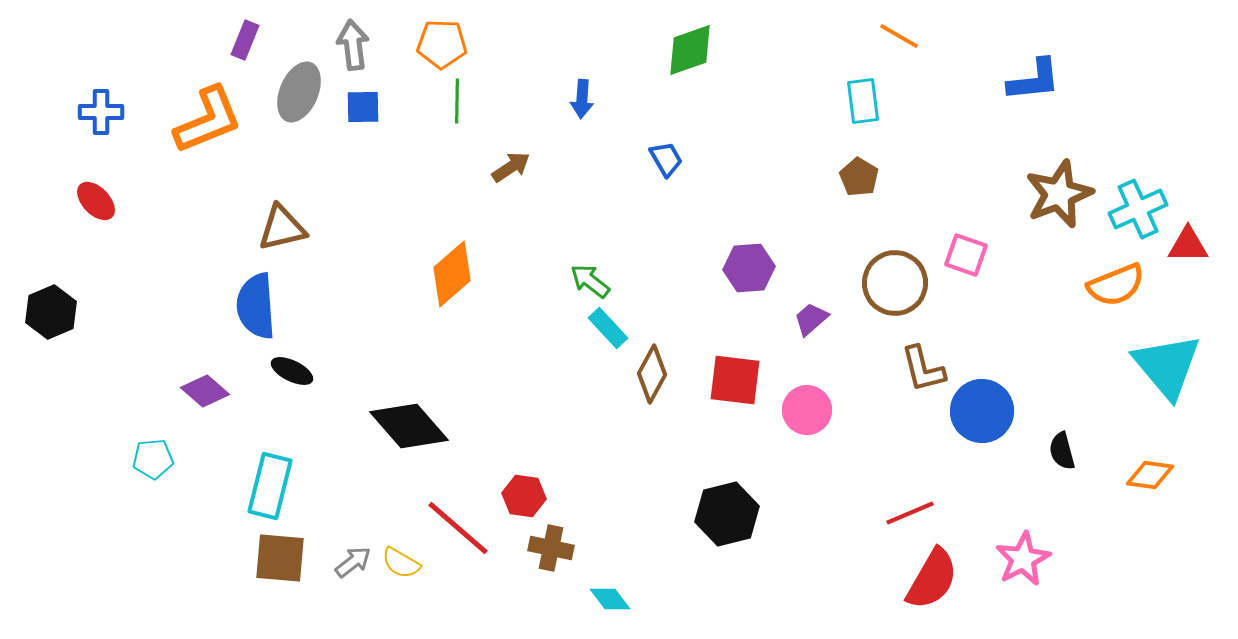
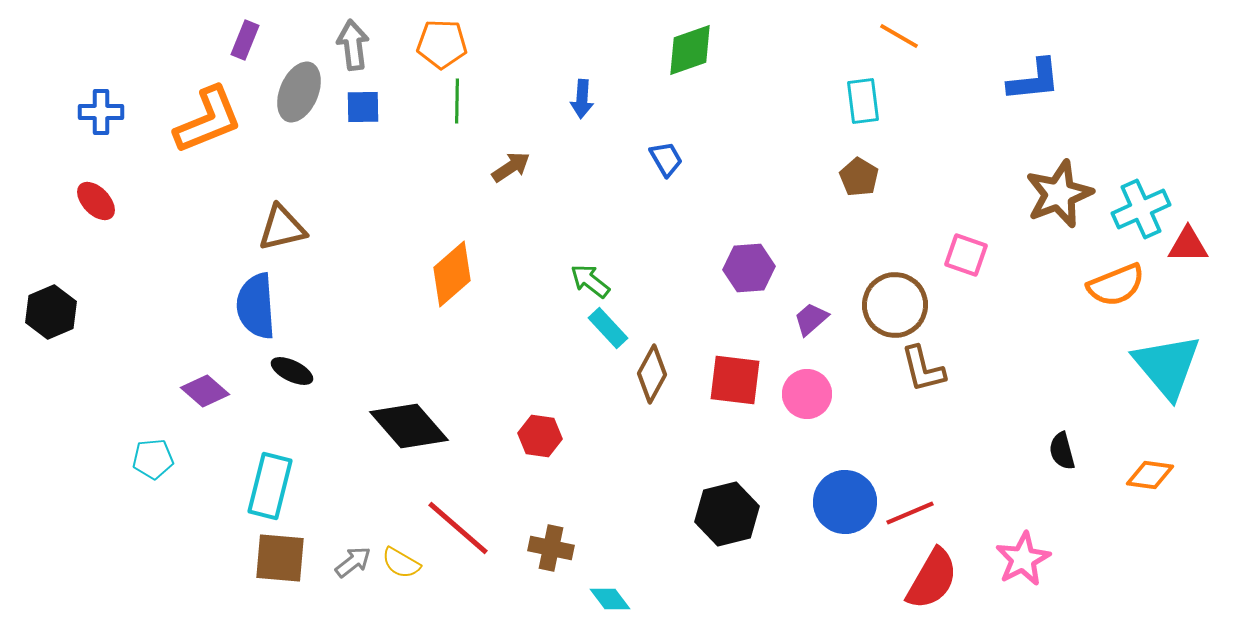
cyan cross at (1138, 209): moved 3 px right
brown circle at (895, 283): moved 22 px down
pink circle at (807, 410): moved 16 px up
blue circle at (982, 411): moved 137 px left, 91 px down
red hexagon at (524, 496): moved 16 px right, 60 px up
